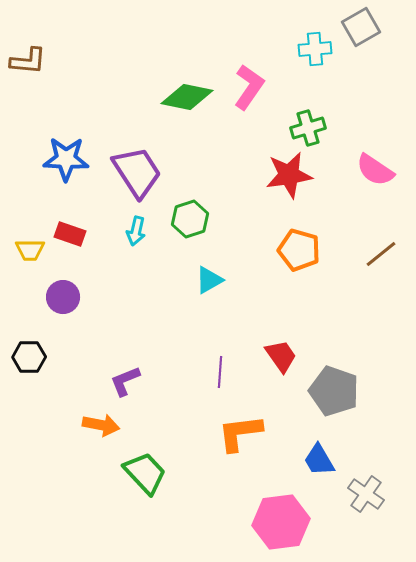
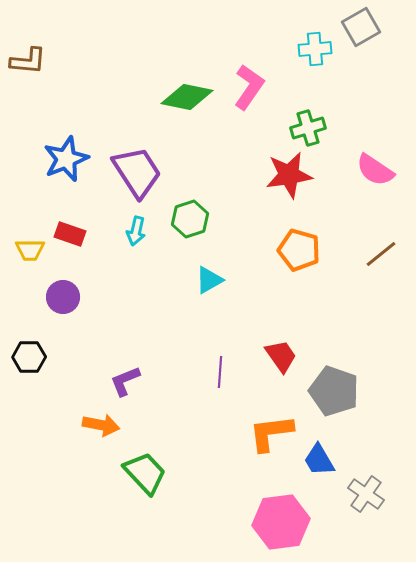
blue star: rotated 24 degrees counterclockwise
orange L-shape: moved 31 px right
